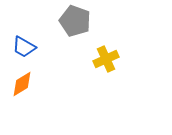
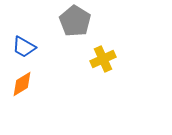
gray pentagon: rotated 12 degrees clockwise
yellow cross: moved 3 px left
